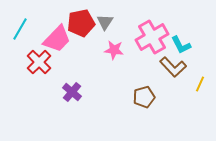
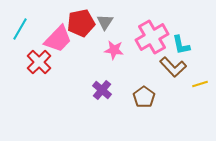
pink trapezoid: moved 1 px right
cyan L-shape: rotated 15 degrees clockwise
yellow line: rotated 49 degrees clockwise
purple cross: moved 30 px right, 2 px up
brown pentagon: rotated 20 degrees counterclockwise
